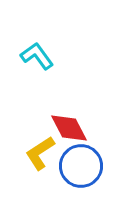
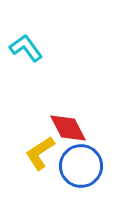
cyan L-shape: moved 11 px left, 8 px up
red diamond: moved 1 px left
